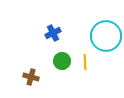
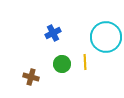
cyan circle: moved 1 px down
green circle: moved 3 px down
